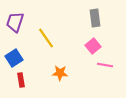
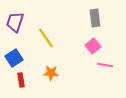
orange star: moved 9 px left
